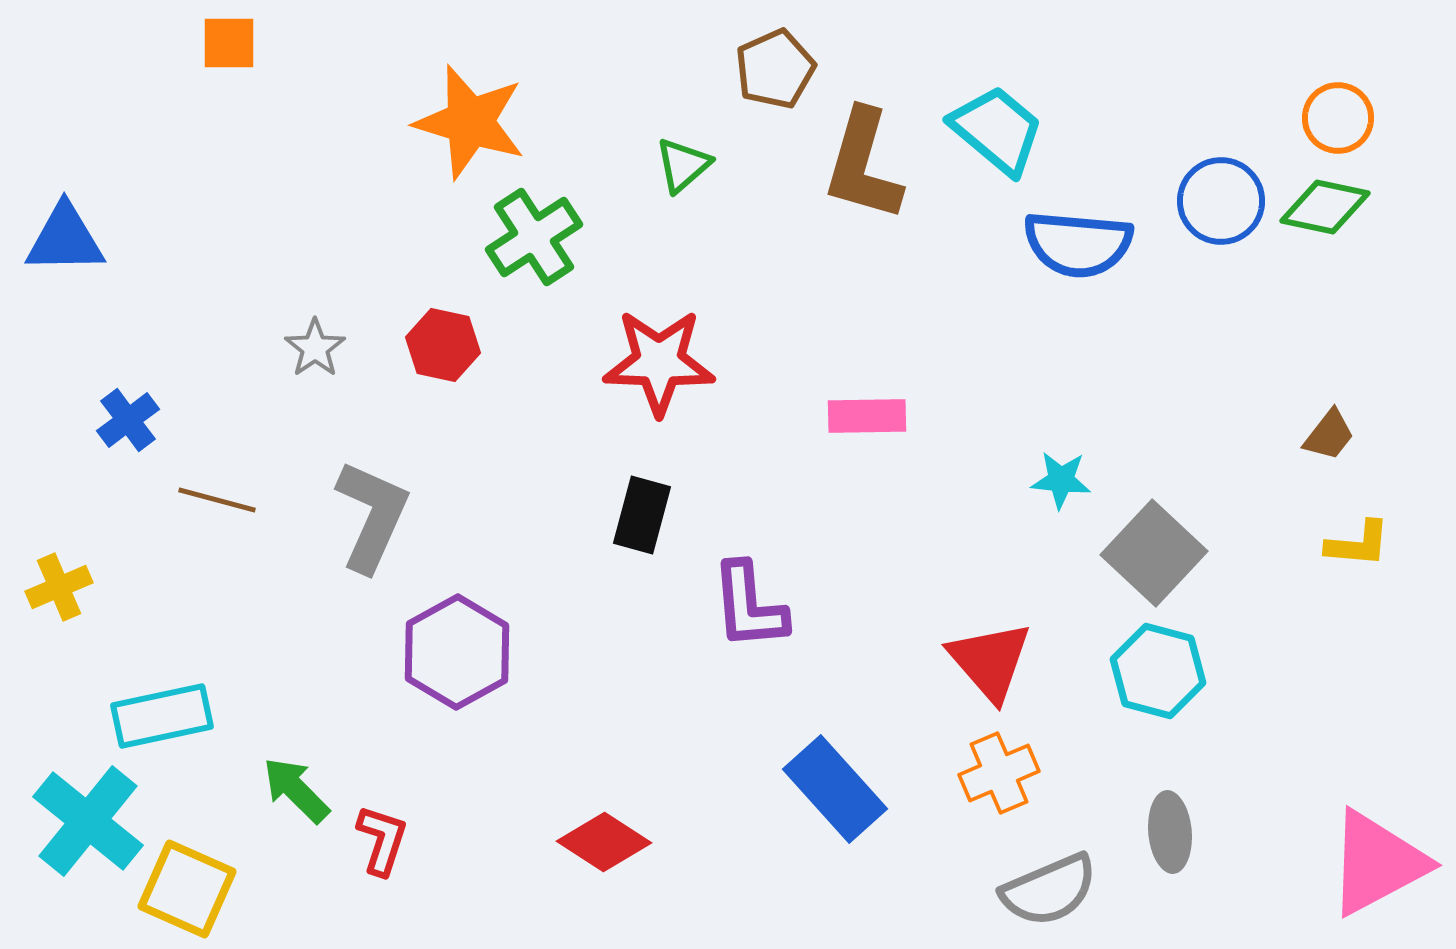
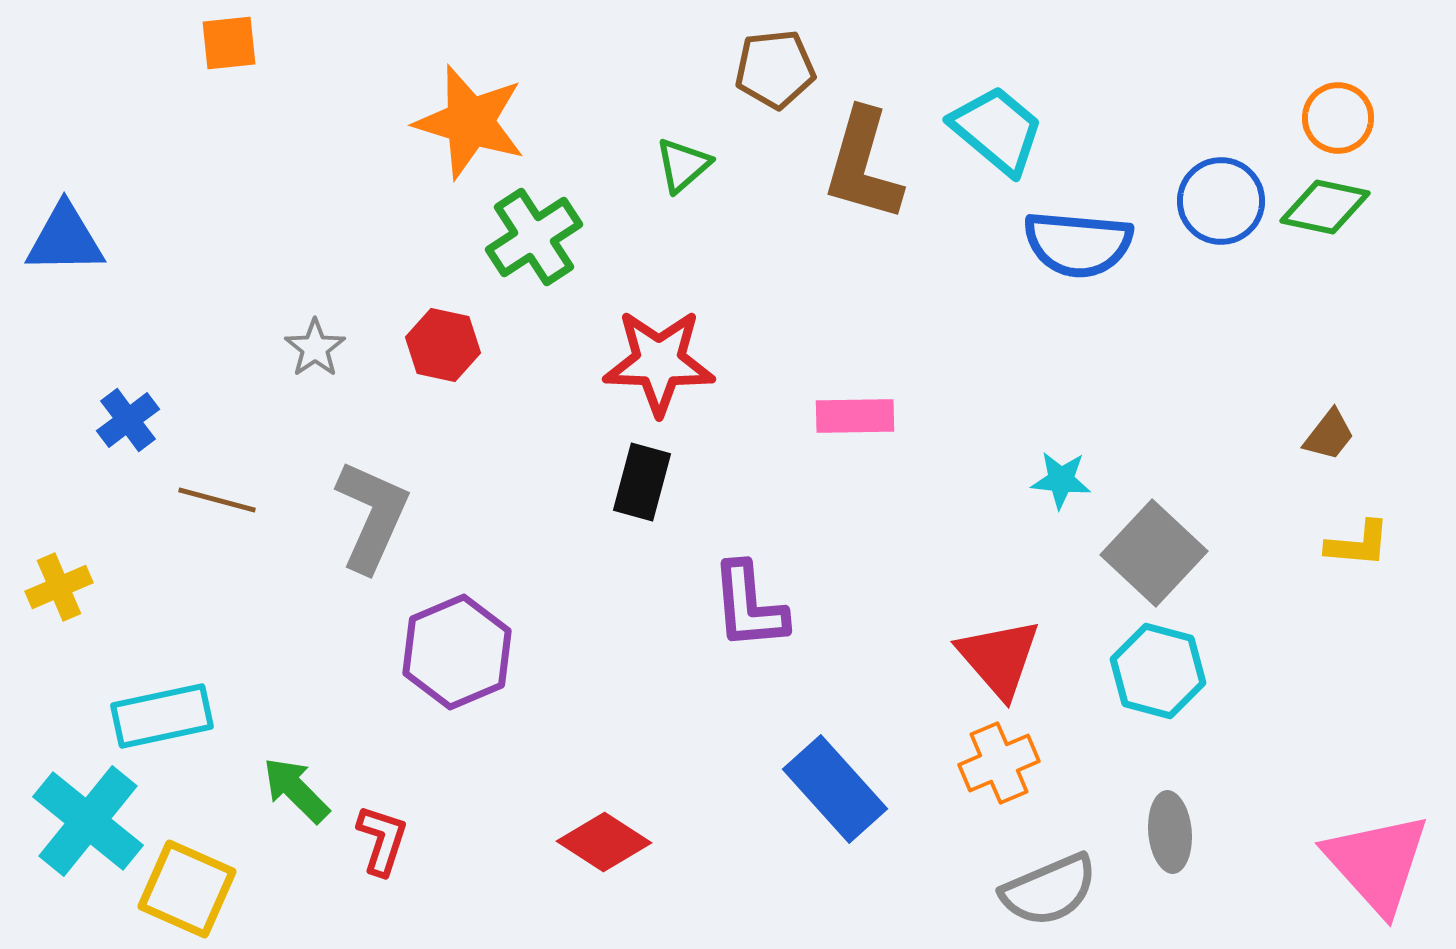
orange square: rotated 6 degrees counterclockwise
brown pentagon: rotated 18 degrees clockwise
pink rectangle: moved 12 px left
black rectangle: moved 33 px up
purple hexagon: rotated 6 degrees clockwise
red triangle: moved 9 px right, 3 px up
orange cross: moved 10 px up
pink triangle: rotated 44 degrees counterclockwise
